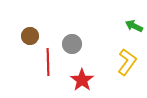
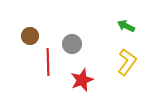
green arrow: moved 8 px left
red star: rotated 15 degrees clockwise
